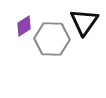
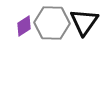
gray hexagon: moved 16 px up
